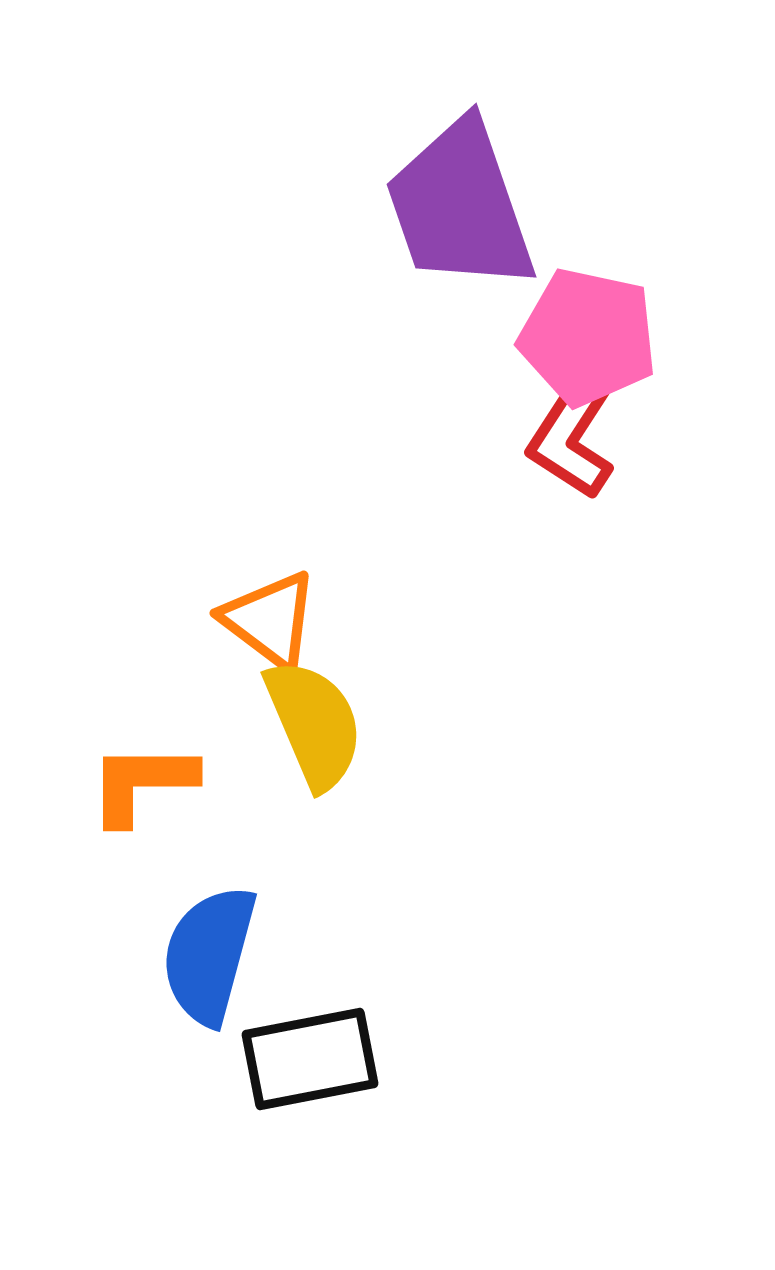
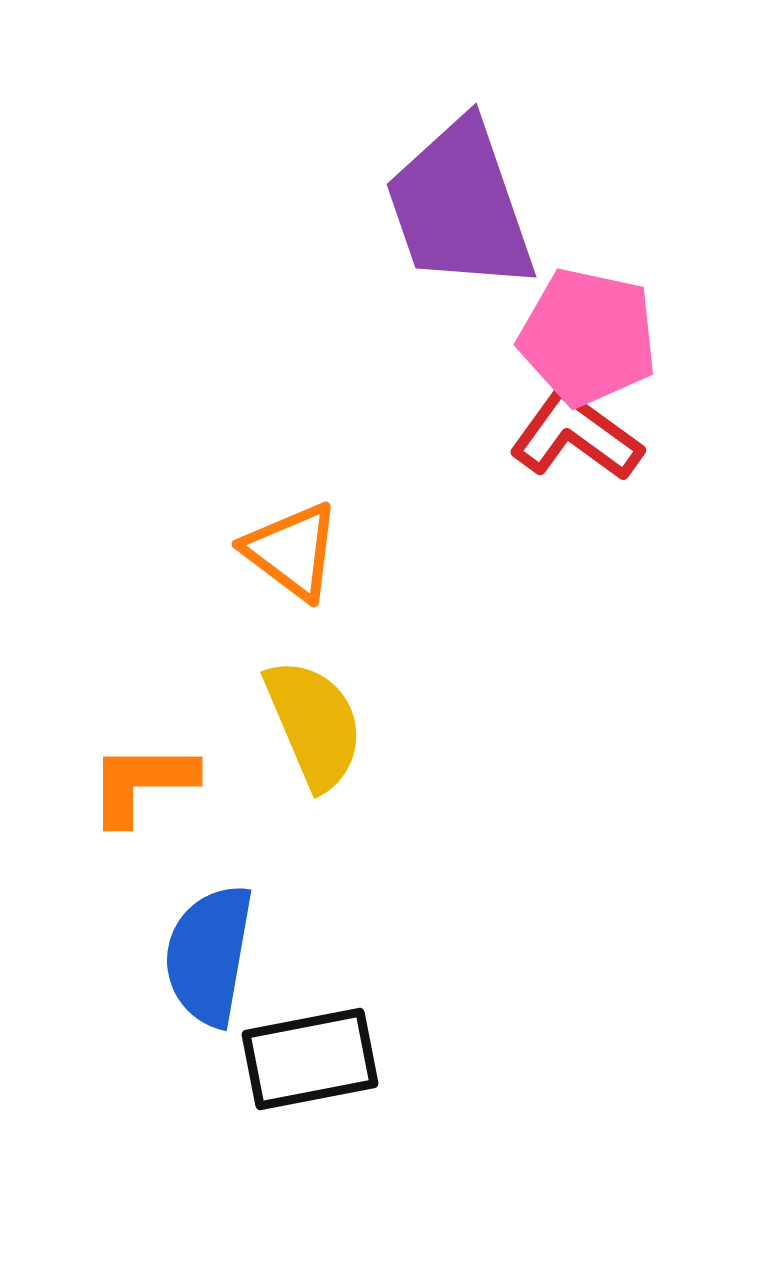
red L-shape: moved 3 px right, 2 px down; rotated 93 degrees clockwise
orange triangle: moved 22 px right, 69 px up
blue semicircle: rotated 5 degrees counterclockwise
